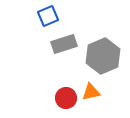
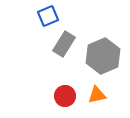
gray rectangle: rotated 40 degrees counterclockwise
orange triangle: moved 6 px right, 3 px down
red circle: moved 1 px left, 2 px up
